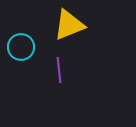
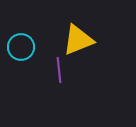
yellow triangle: moved 9 px right, 15 px down
